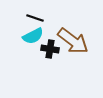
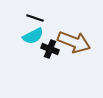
brown arrow: moved 1 px right, 1 px down; rotated 16 degrees counterclockwise
black cross: rotated 12 degrees clockwise
